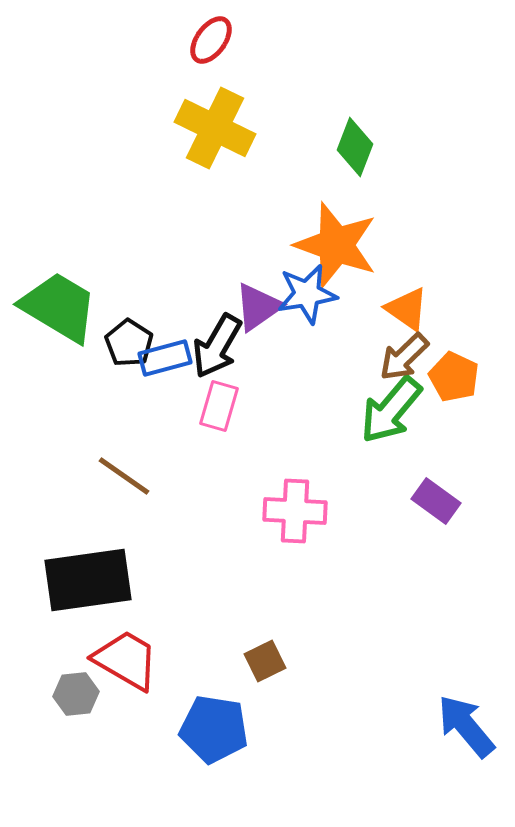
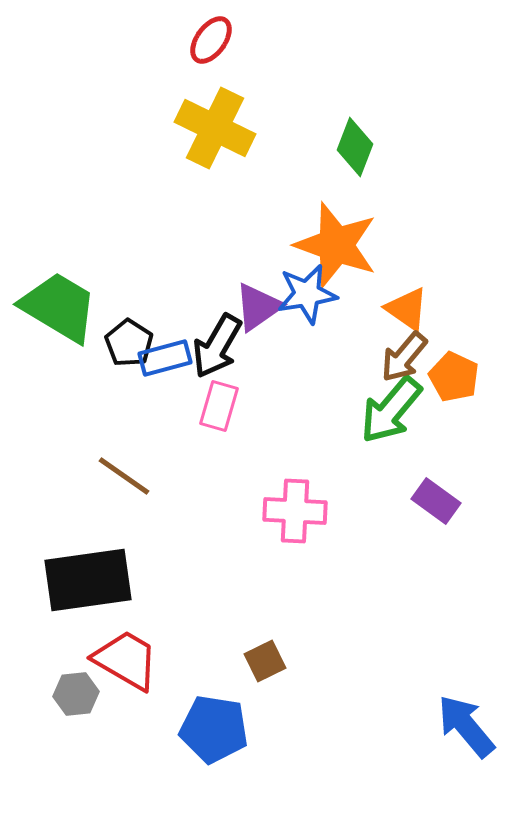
brown arrow: rotated 6 degrees counterclockwise
